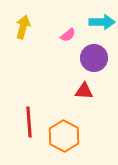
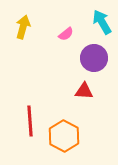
cyan arrow: rotated 120 degrees counterclockwise
pink semicircle: moved 2 px left, 1 px up
red line: moved 1 px right, 1 px up
